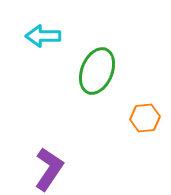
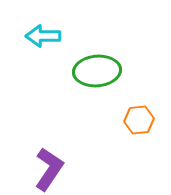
green ellipse: rotated 63 degrees clockwise
orange hexagon: moved 6 px left, 2 px down
